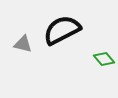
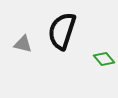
black semicircle: moved 1 px down; rotated 45 degrees counterclockwise
